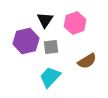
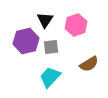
pink hexagon: moved 1 px right, 2 px down
brown semicircle: moved 2 px right, 3 px down
